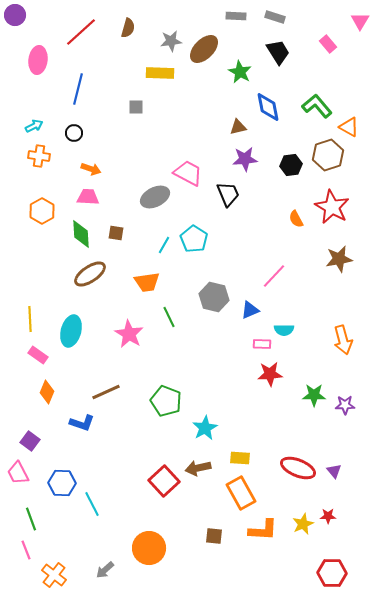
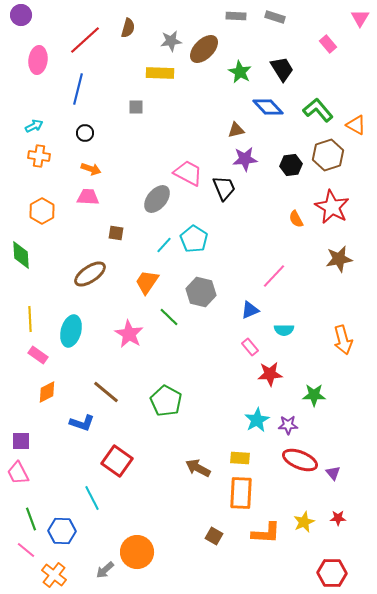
purple circle at (15, 15): moved 6 px right
pink triangle at (360, 21): moved 3 px up
red line at (81, 32): moved 4 px right, 8 px down
black trapezoid at (278, 52): moved 4 px right, 17 px down
green L-shape at (317, 106): moved 1 px right, 4 px down
blue diamond at (268, 107): rotated 32 degrees counterclockwise
brown triangle at (238, 127): moved 2 px left, 3 px down
orange triangle at (349, 127): moved 7 px right, 2 px up
black circle at (74, 133): moved 11 px right
black trapezoid at (228, 194): moved 4 px left, 6 px up
gray ellipse at (155, 197): moved 2 px right, 2 px down; rotated 24 degrees counterclockwise
green diamond at (81, 234): moved 60 px left, 21 px down
cyan line at (164, 245): rotated 12 degrees clockwise
orange trapezoid at (147, 282): rotated 132 degrees clockwise
gray hexagon at (214, 297): moved 13 px left, 5 px up
green line at (169, 317): rotated 20 degrees counterclockwise
pink rectangle at (262, 344): moved 12 px left, 3 px down; rotated 48 degrees clockwise
orange diamond at (47, 392): rotated 40 degrees clockwise
brown line at (106, 392): rotated 64 degrees clockwise
green pentagon at (166, 401): rotated 8 degrees clockwise
purple star at (345, 405): moved 57 px left, 20 px down
cyan star at (205, 428): moved 52 px right, 8 px up
purple square at (30, 441): moved 9 px left; rotated 36 degrees counterclockwise
brown arrow at (198, 468): rotated 40 degrees clockwise
red ellipse at (298, 468): moved 2 px right, 8 px up
purple triangle at (334, 471): moved 1 px left, 2 px down
red square at (164, 481): moved 47 px left, 20 px up; rotated 12 degrees counterclockwise
blue hexagon at (62, 483): moved 48 px down
orange rectangle at (241, 493): rotated 32 degrees clockwise
cyan line at (92, 504): moved 6 px up
red star at (328, 516): moved 10 px right, 2 px down
yellow star at (303, 524): moved 1 px right, 2 px up
orange L-shape at (263, 530): moved 3 px right, 3 px down
brown square at (214, 536): rotated 24 degrees clockwise
orange circle at (149, 548): moved 12 px left, 4 px down
pink line at (26, 550): rotated 30 degrees counterclockwise
